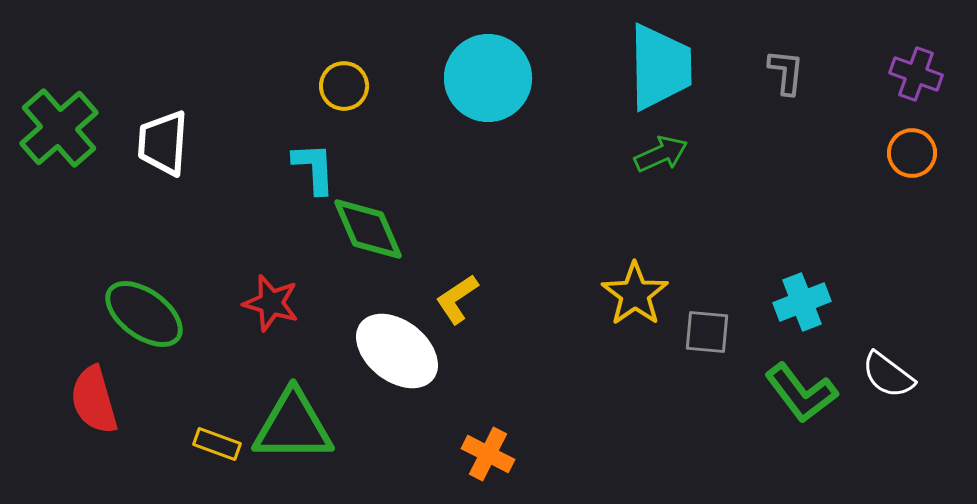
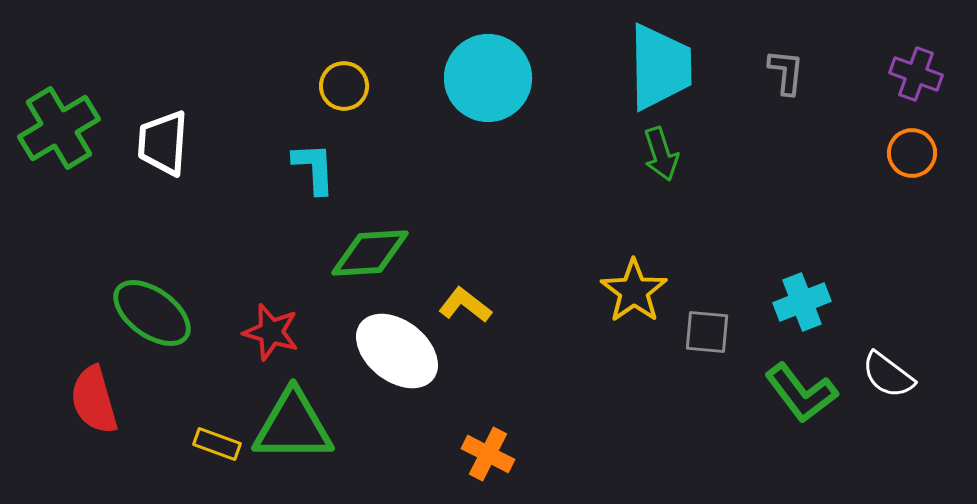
green cross: rotated 10 degrees clockwise
green arrow: rotated 96 degrees clockwise
green diamond: moved 2 px right, 24 px down; rotated 70 degrees counterclockwise
yellow star: moved 1 px left, 3 px up
yellow L-shape: moved 8 px right, 6 px down; rotated 72 degrees clockwise
red star: moved 29 px down
green ellipse: moved 8 px right, 1 px up
